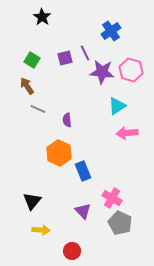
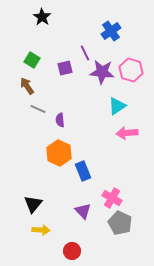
purple square: moved 10 px down
purple semicircle: moved 7 px left
black triangle: moved 1 px right, 3 px down
